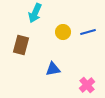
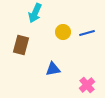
blue line: moved 1 px left, 1 px down
